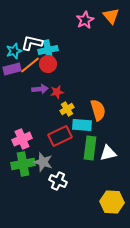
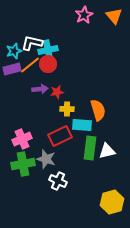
orange triangle: moved 3 px right
pink star: moved 1 px left, 5 px up
yellow cross: rotated 32 degrees clockwise
white triangle: moved 1 px left, 2 px up
gray star: moved 3 px right, 3 px up
yellow hexagon: rotated 20 degrees counterclockwise
